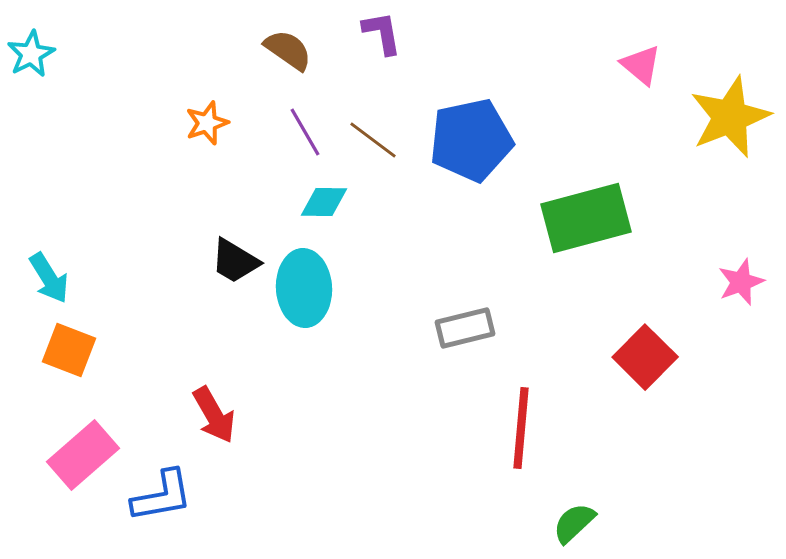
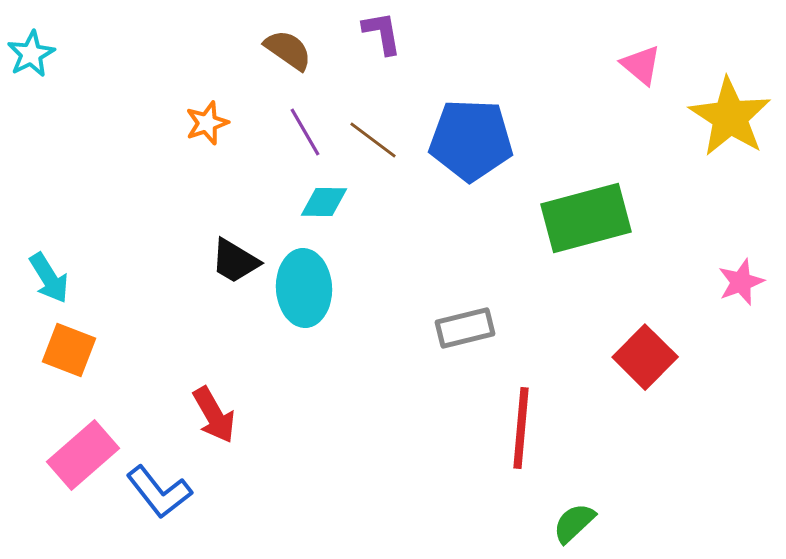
yellow star: rotated 18 degrees counterclockwise
blue pentagon: rotated 14 degrees clockwise
blue L-shape: moved 3 px left, 4 px up; rotated 62 degrees clockwise
